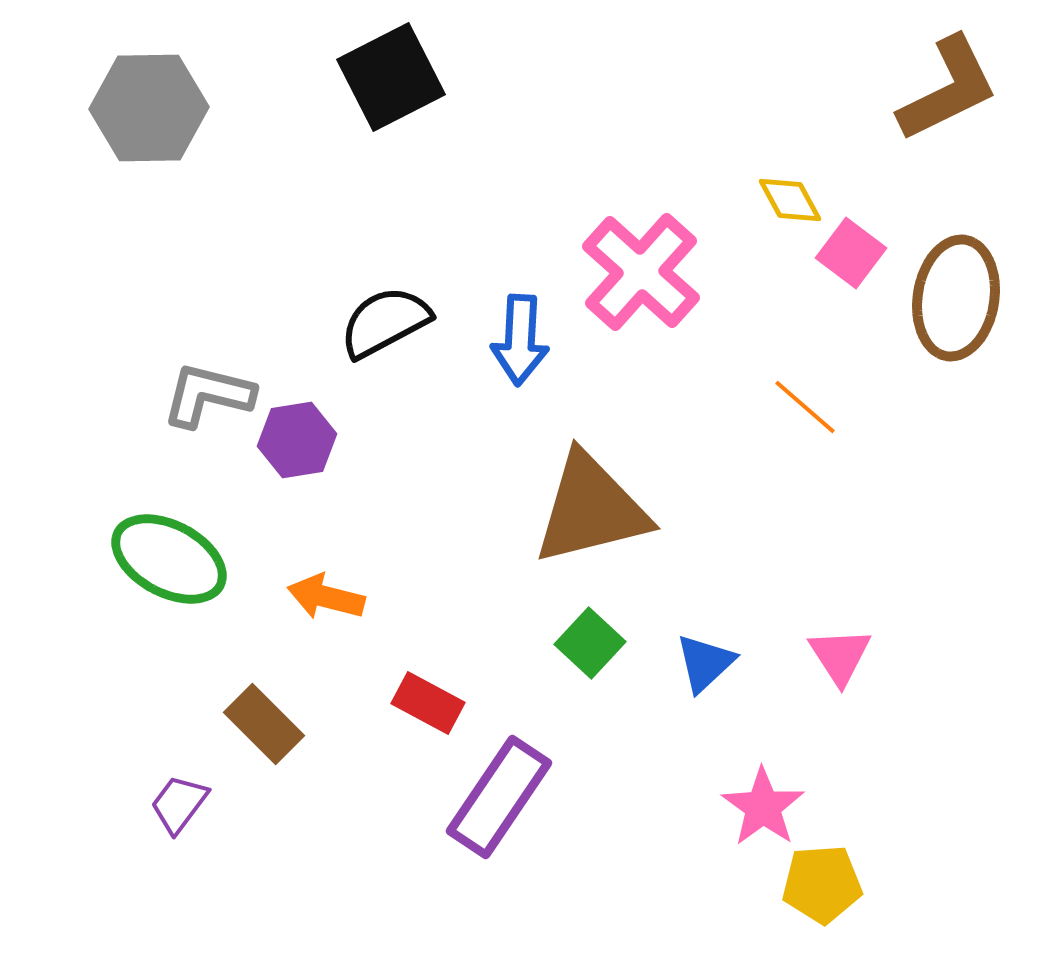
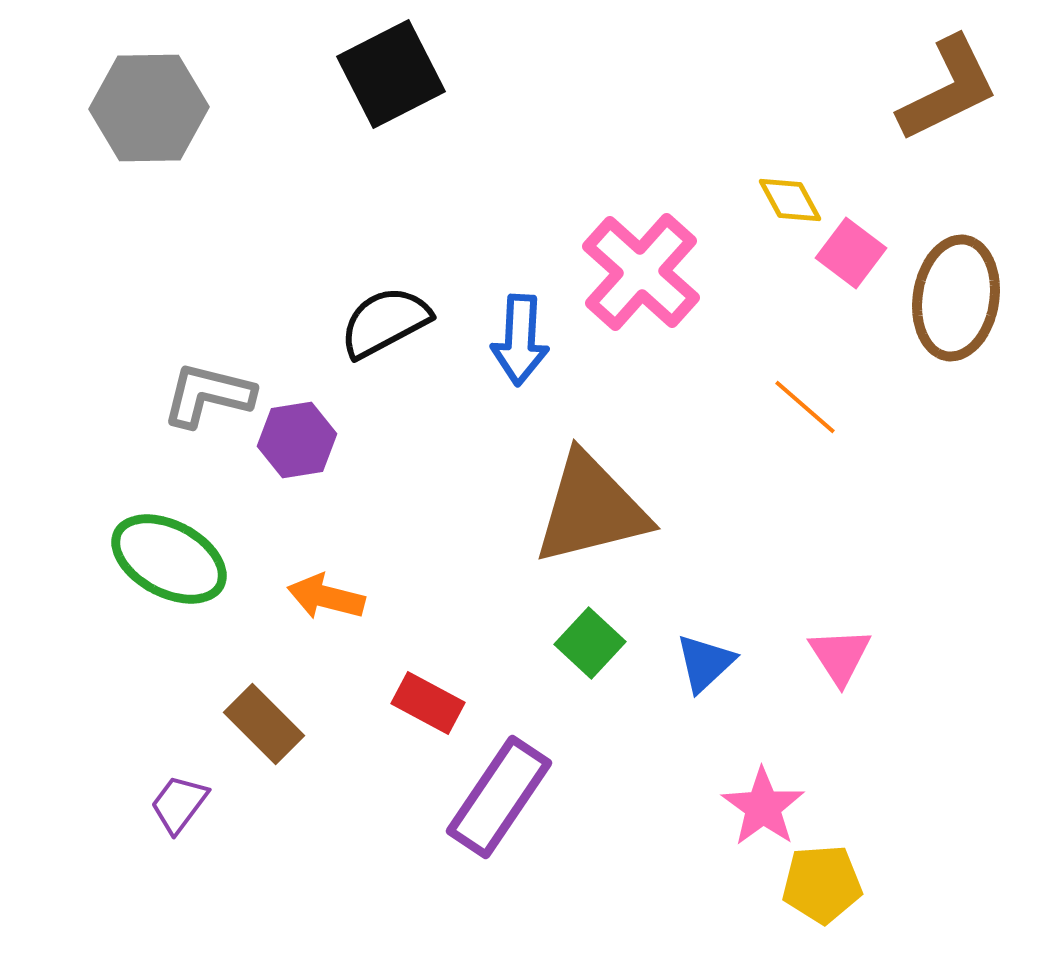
black square: moved 3 px up
